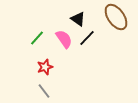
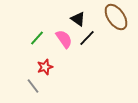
gray line: moved 11 px left, 5 px up
